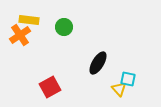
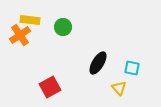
yellow rectangle: moved 1 px right
green circle: moved 1 px left
cyan square: moved 4 px right, 11 px up
yellow triangle: moved 1 px up
